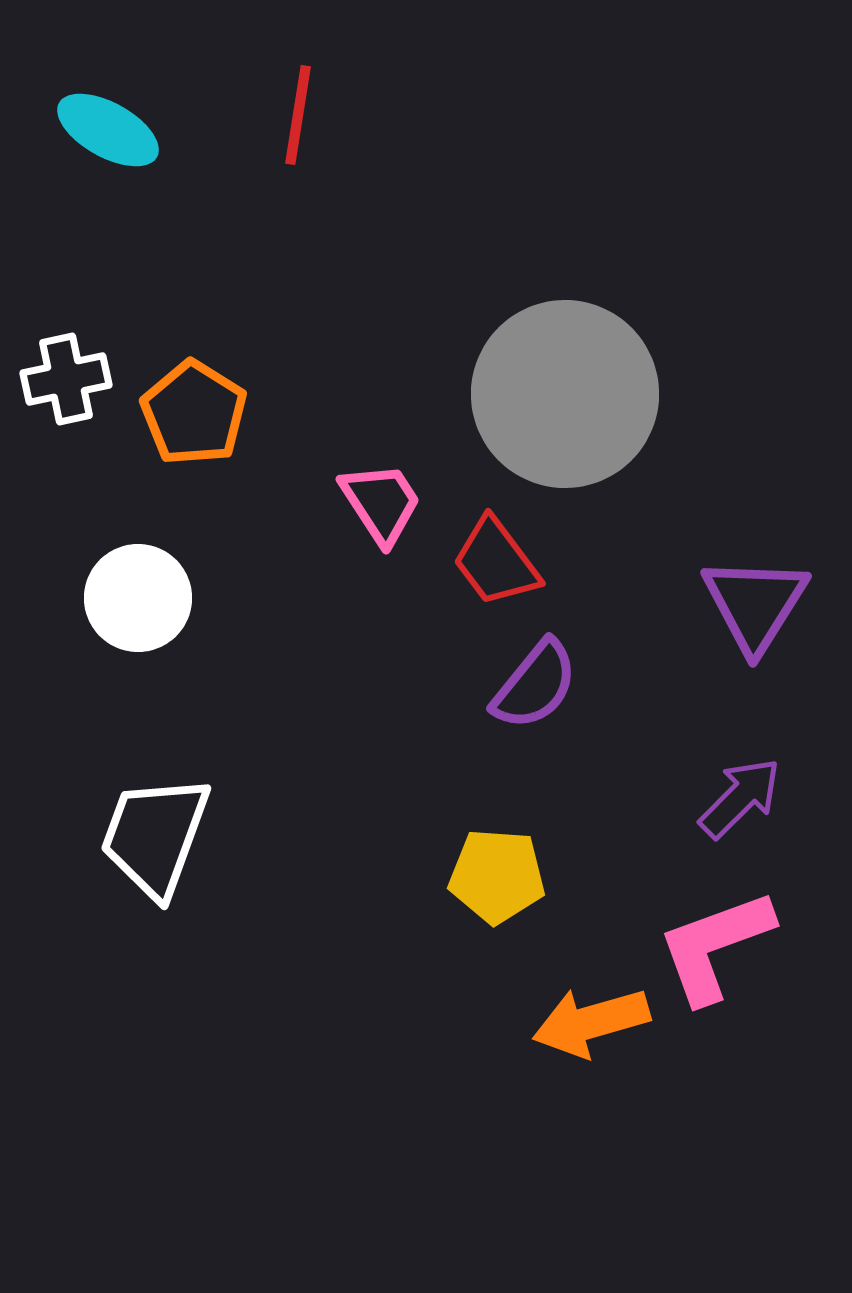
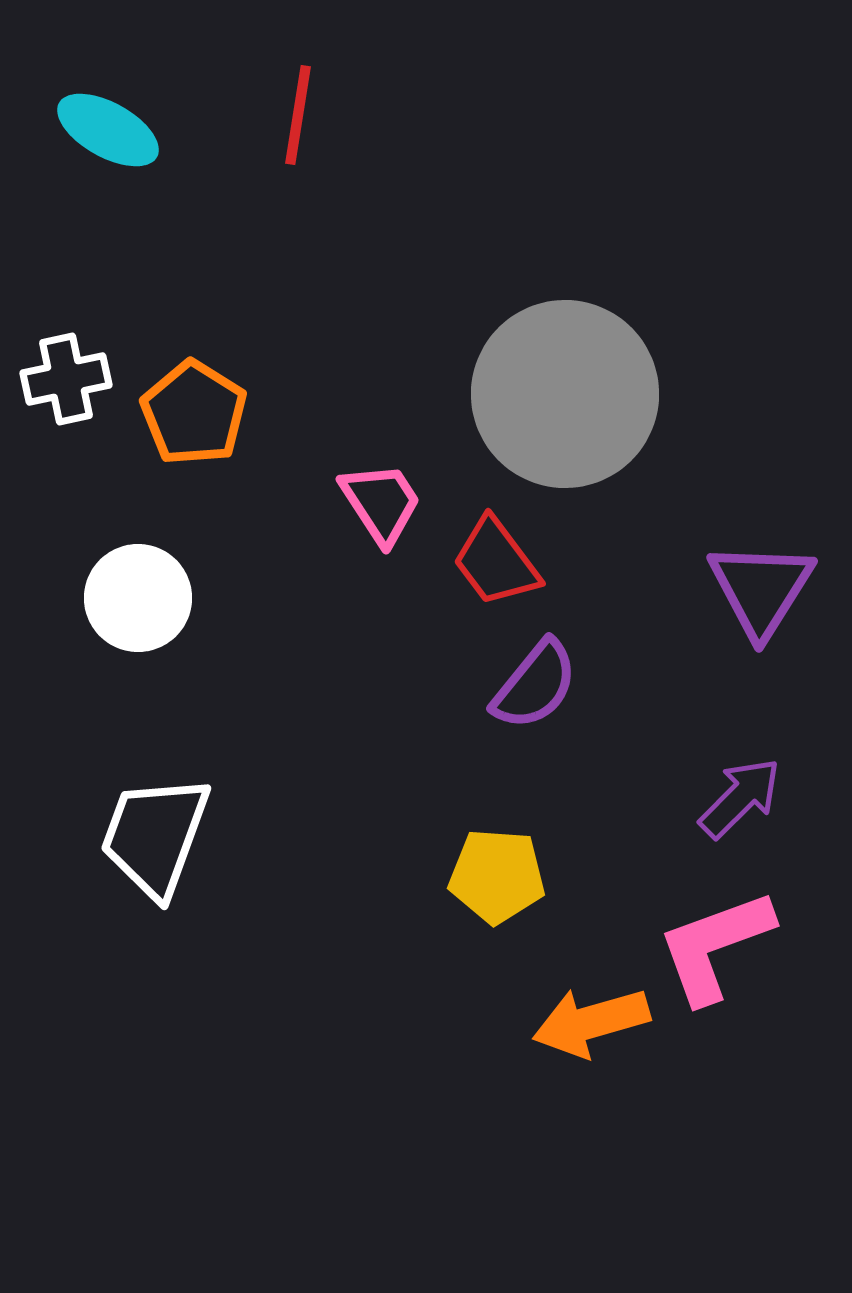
purple triangle: moved 6 px right, 15 px up
